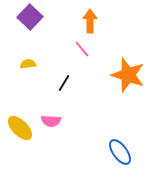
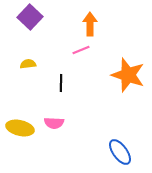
orange arrow: moved 3 px down
pink line: moved 1 px left, 1 px down; rotated 72 degrees counterclockwise
black line: moved 3 px left; rotated 30 degrees counterclockwise
pink semicircle: moved 3 px right, 2 px down
yellow ellipse: rotated 32 degrees counterclockwise
